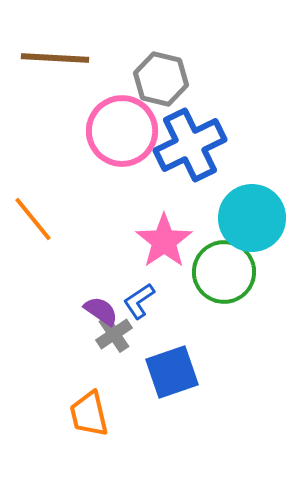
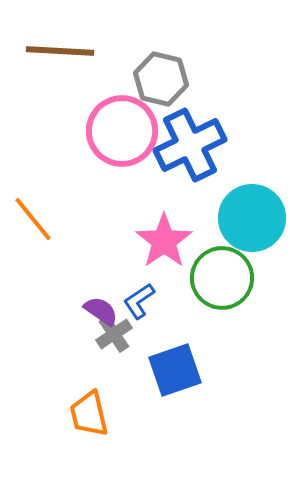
brown line: moved 5 px right, 7 px up
green circle: moved 2 px left, 6 px down
blue square: moved 3 px right, 2 px up
